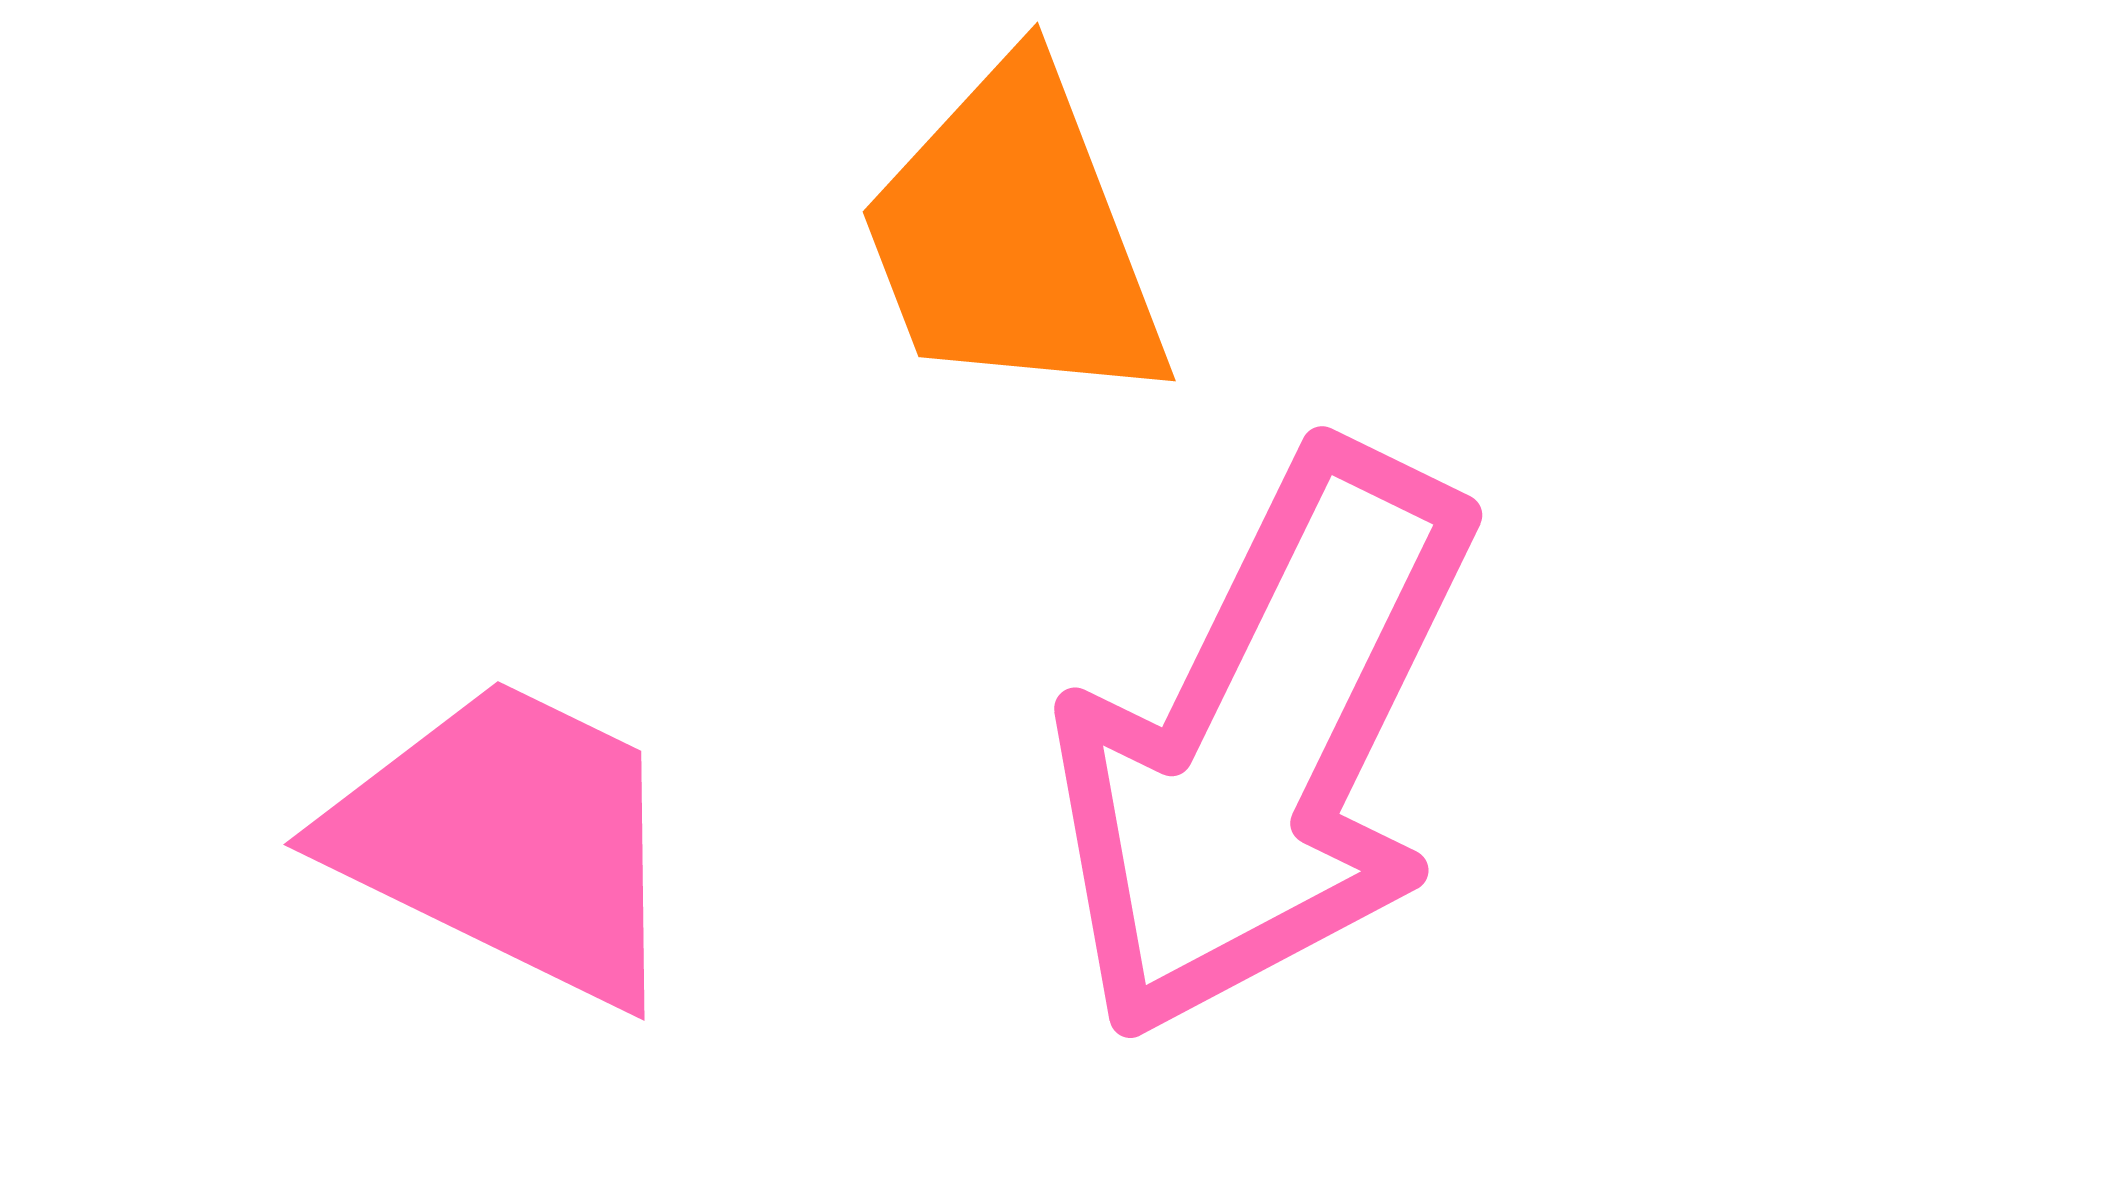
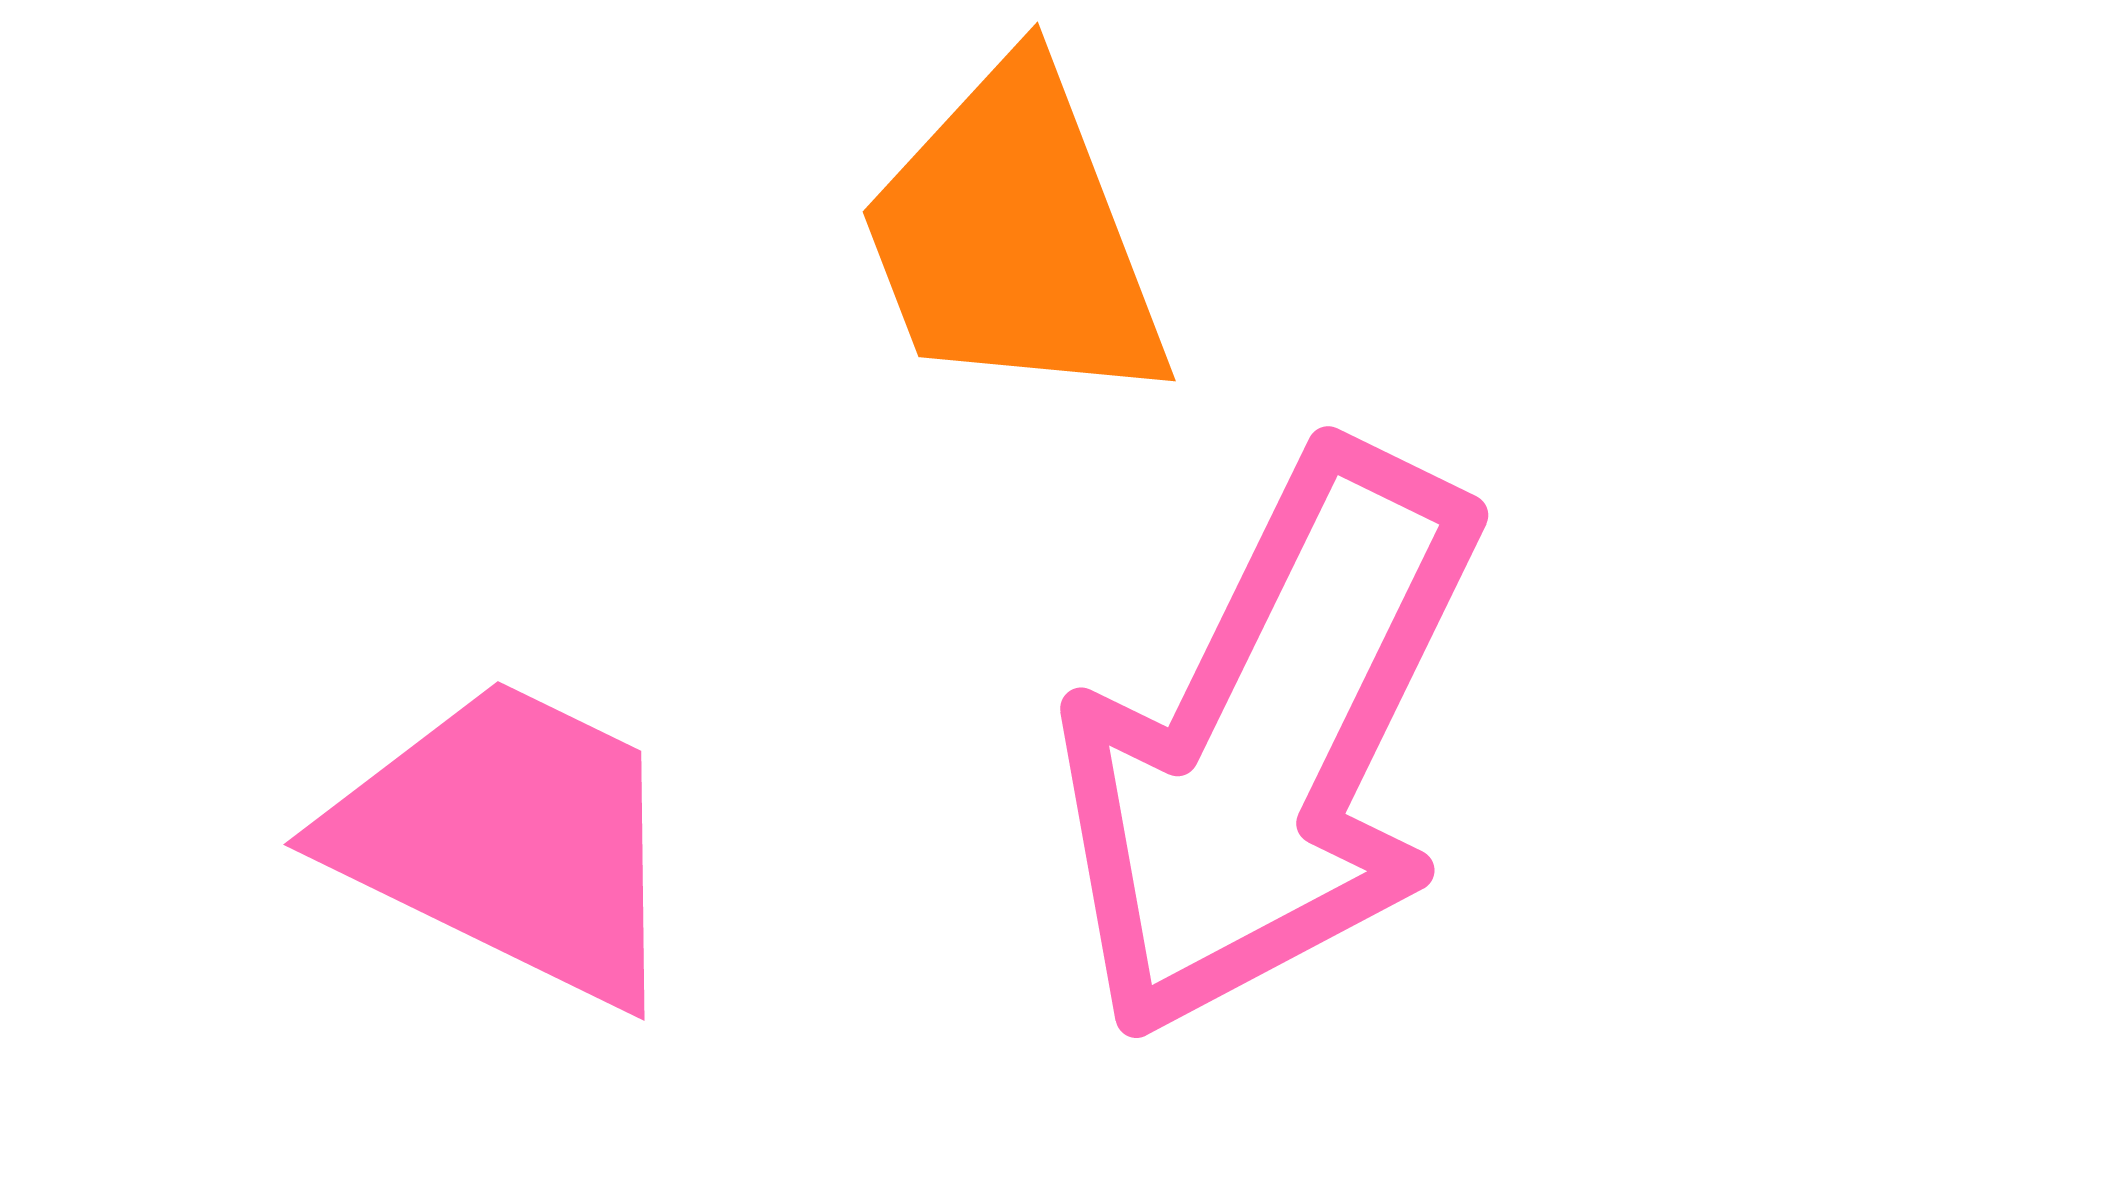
pink arrow: moved 6 px right
